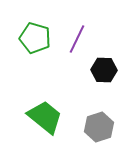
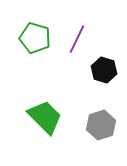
black hexagon: rotated 15 degrees clockwise
green trapezoid: rotated 6 degrees clockwise
gray hexagon: moved 2 px right, 2 px up
